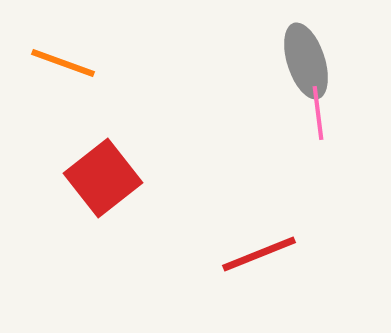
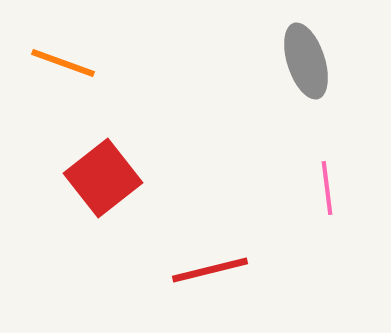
pink line: moved 9 px right, 75 px down
red line: moved 49 px left, 16 px down; rotated 8 degrees clockwise
